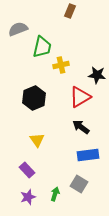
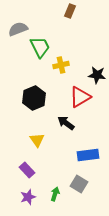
green trapezoid: moved 2 px left; rotated 40 degrees counterclockwise
black arrow: moved 15 px left, 4 px up
